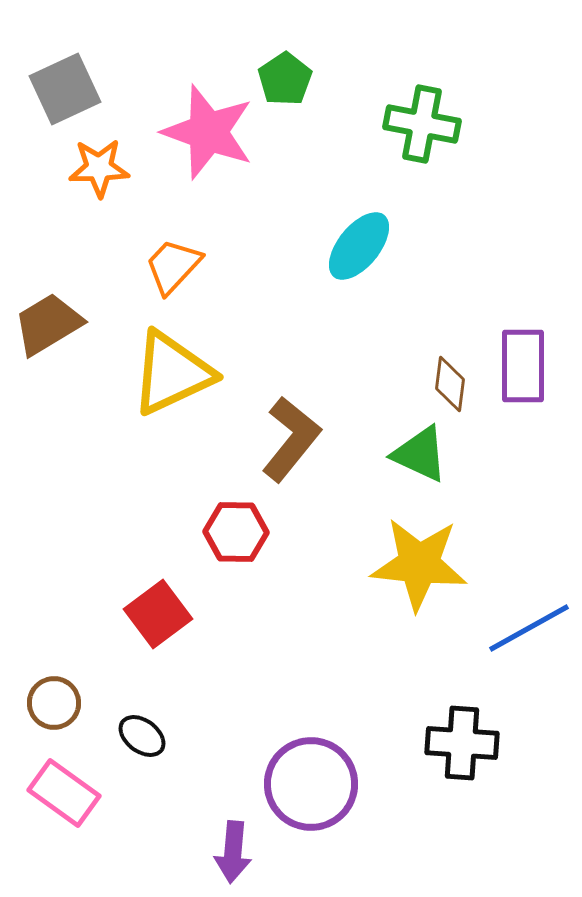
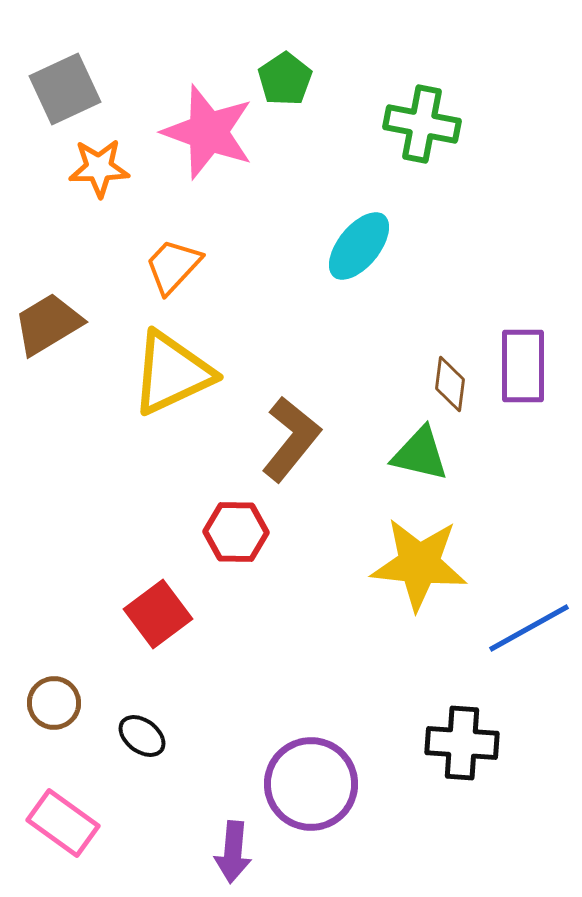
green triangle: rotated 12 degrees counterclockwise
pink rectangle: moved 1 px left, 30 px down
